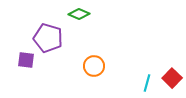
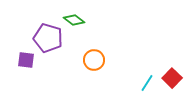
green diamond: moved 5 px left, 6 px down; rotated 15 degrees clockwise
orange circle: moved 6 px up
cyan line: rotated 18 degrees clockwise
